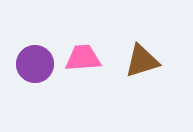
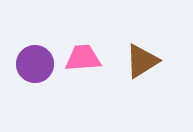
brown triangle: rotated 15 degrees counterclockwise
